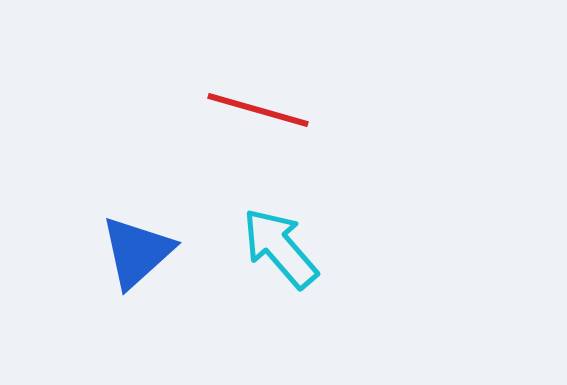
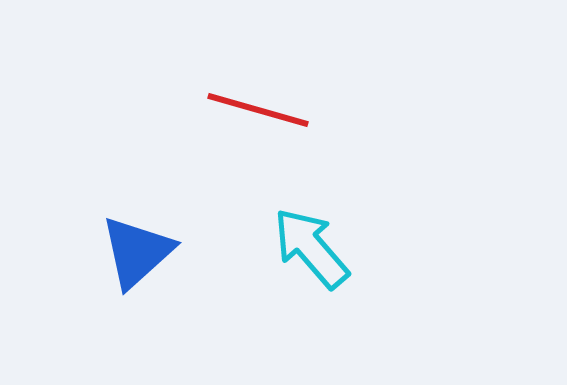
cyan arrow: moved 31 px right
